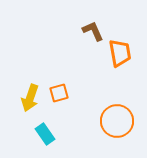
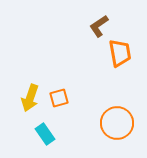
brown L-shape: moved 6 px right, 5 px up; rotated 100 degrees counterclockwise
orange square: moved 5 px down
orange circle: moved 2 px down
